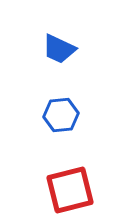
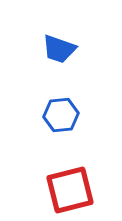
blue trapezoid: rotated 6 degrees counterclockwise
